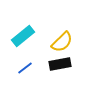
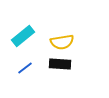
yellow semicircle: rotated 35 degrees clockwise
black rectangle: rotated 15 degrees clockwise
